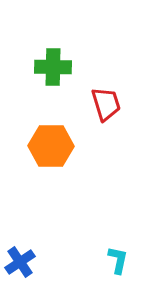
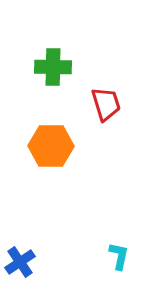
cyan L-shape: moved 1 px right, 4 px up
